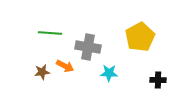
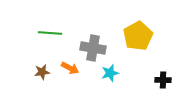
yellow pentagon: moved 2 px left, 1 px up
gray cross: moved 5 px right, 1 px down
orange arrow: moved 5 px right, 2 px down
cyan star: moved 1 px right; rotated 18 degrees counterclockwise
black cross: moved 5 px right
